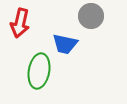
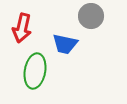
red arrow: moved 2 px right, 5 px down
green ellipse: moved 4 px left
